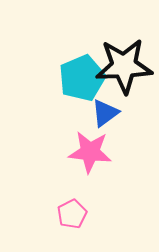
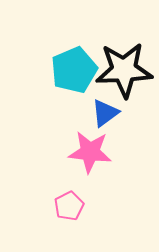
black star: moved 4 px down
cyan pentagon: moved 8 px left, 8 px up
pink pentagon: moved 3 px left, 8 px up
